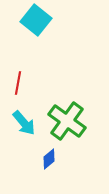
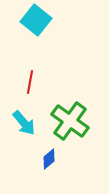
red line: moved 12 px right, 1 px up
green cross: moved 3 px right
